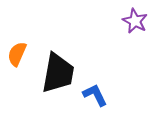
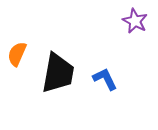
blue L-shape: moved 10 px right, 16 px up
